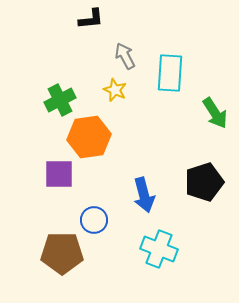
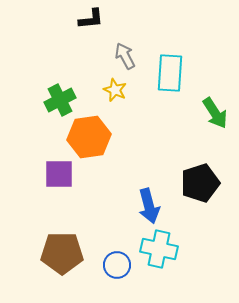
black pentagon: moved 4 px left, 1 px down
blue arrow: moved 5 px right, 11 px down
blue circle: moved 23 px right, 45 px down
cyan cross: rotated 9 degrees counterclockwise
